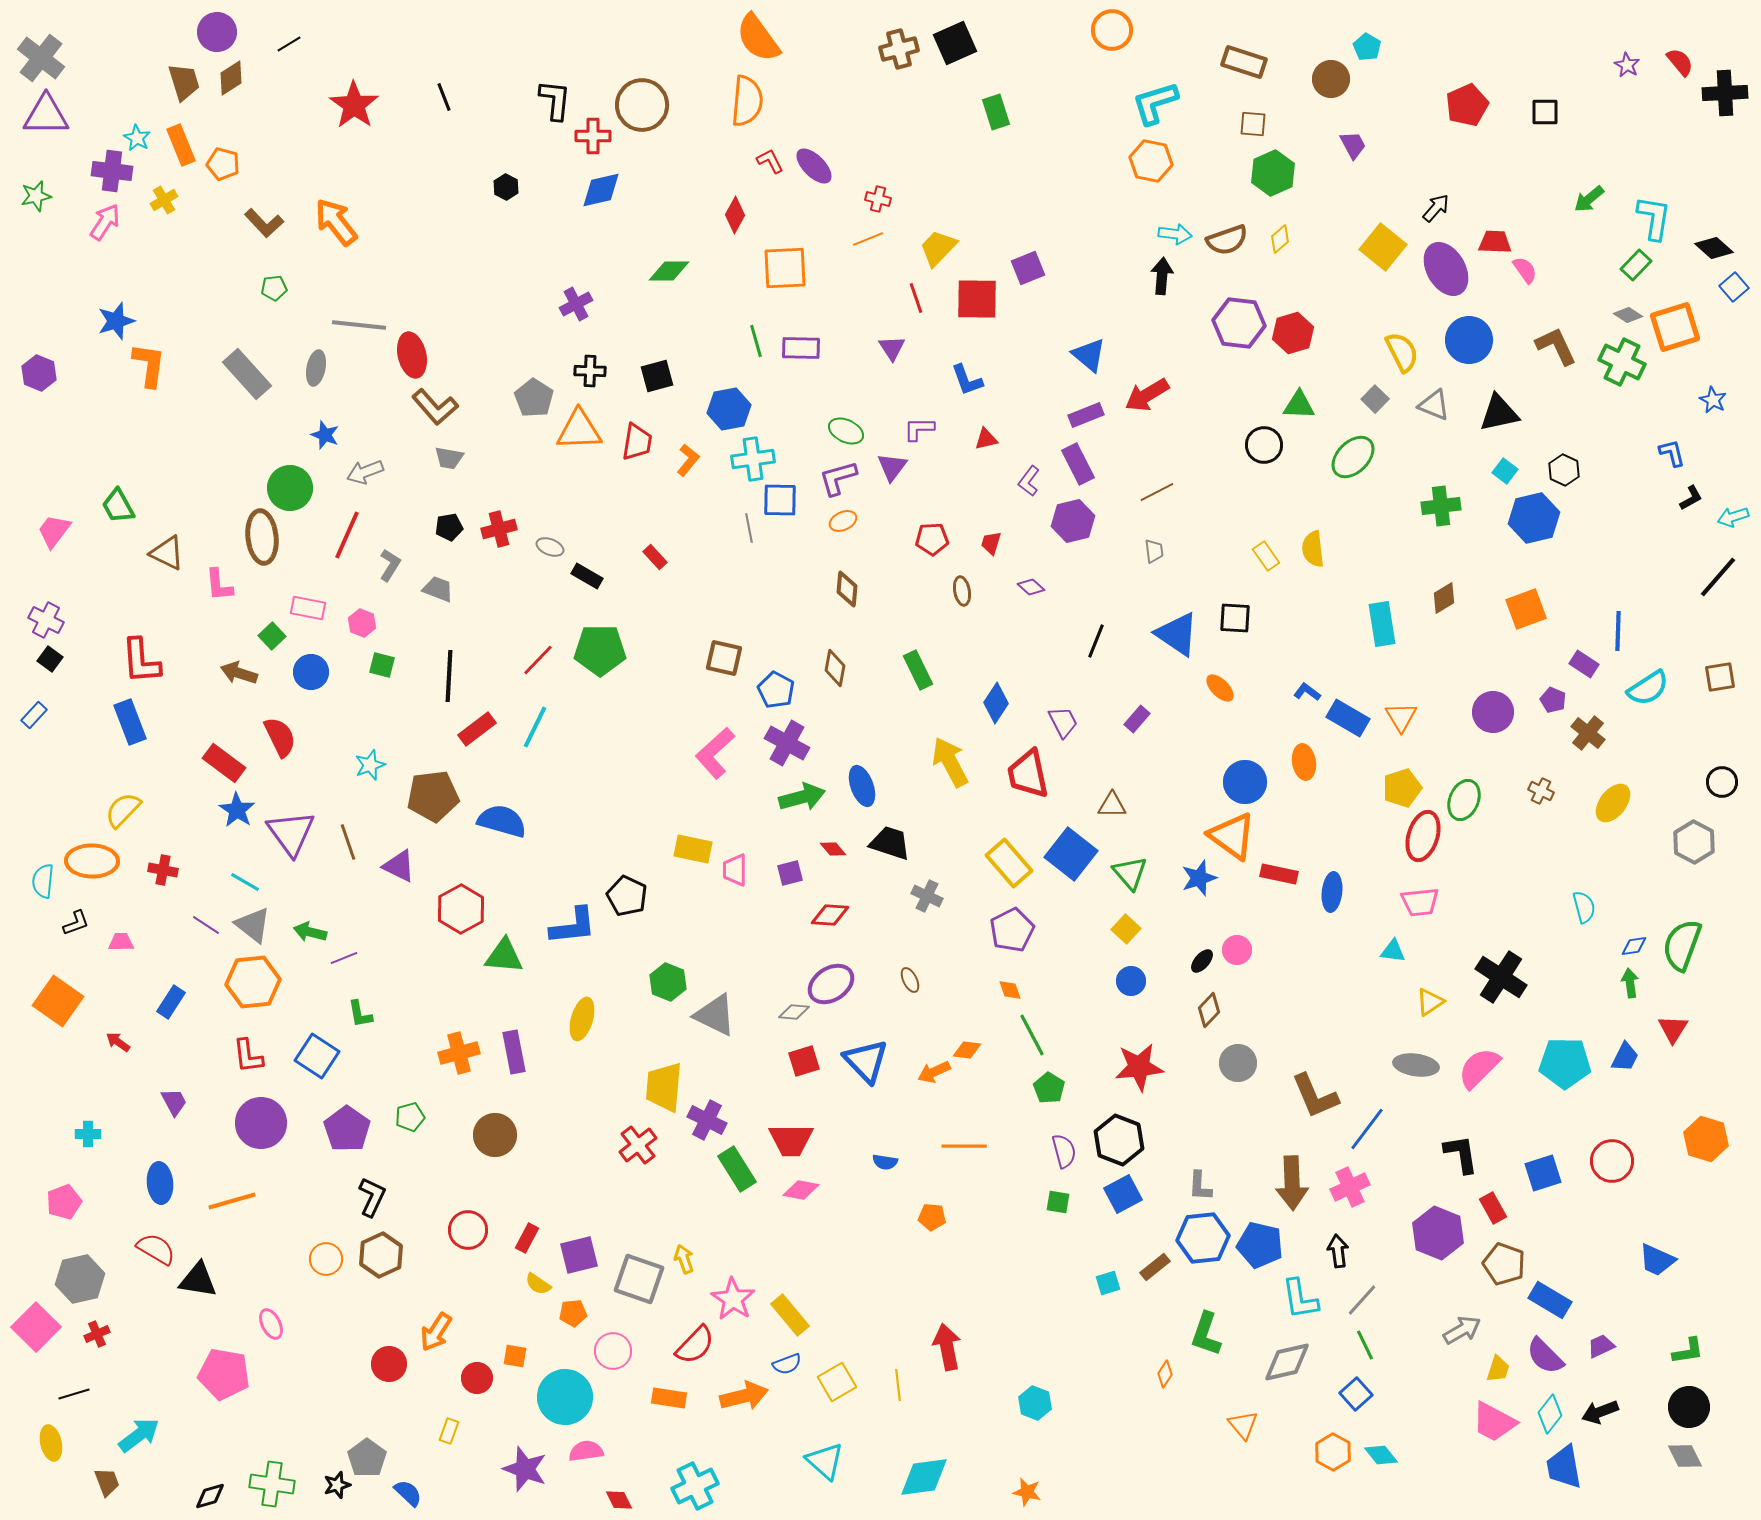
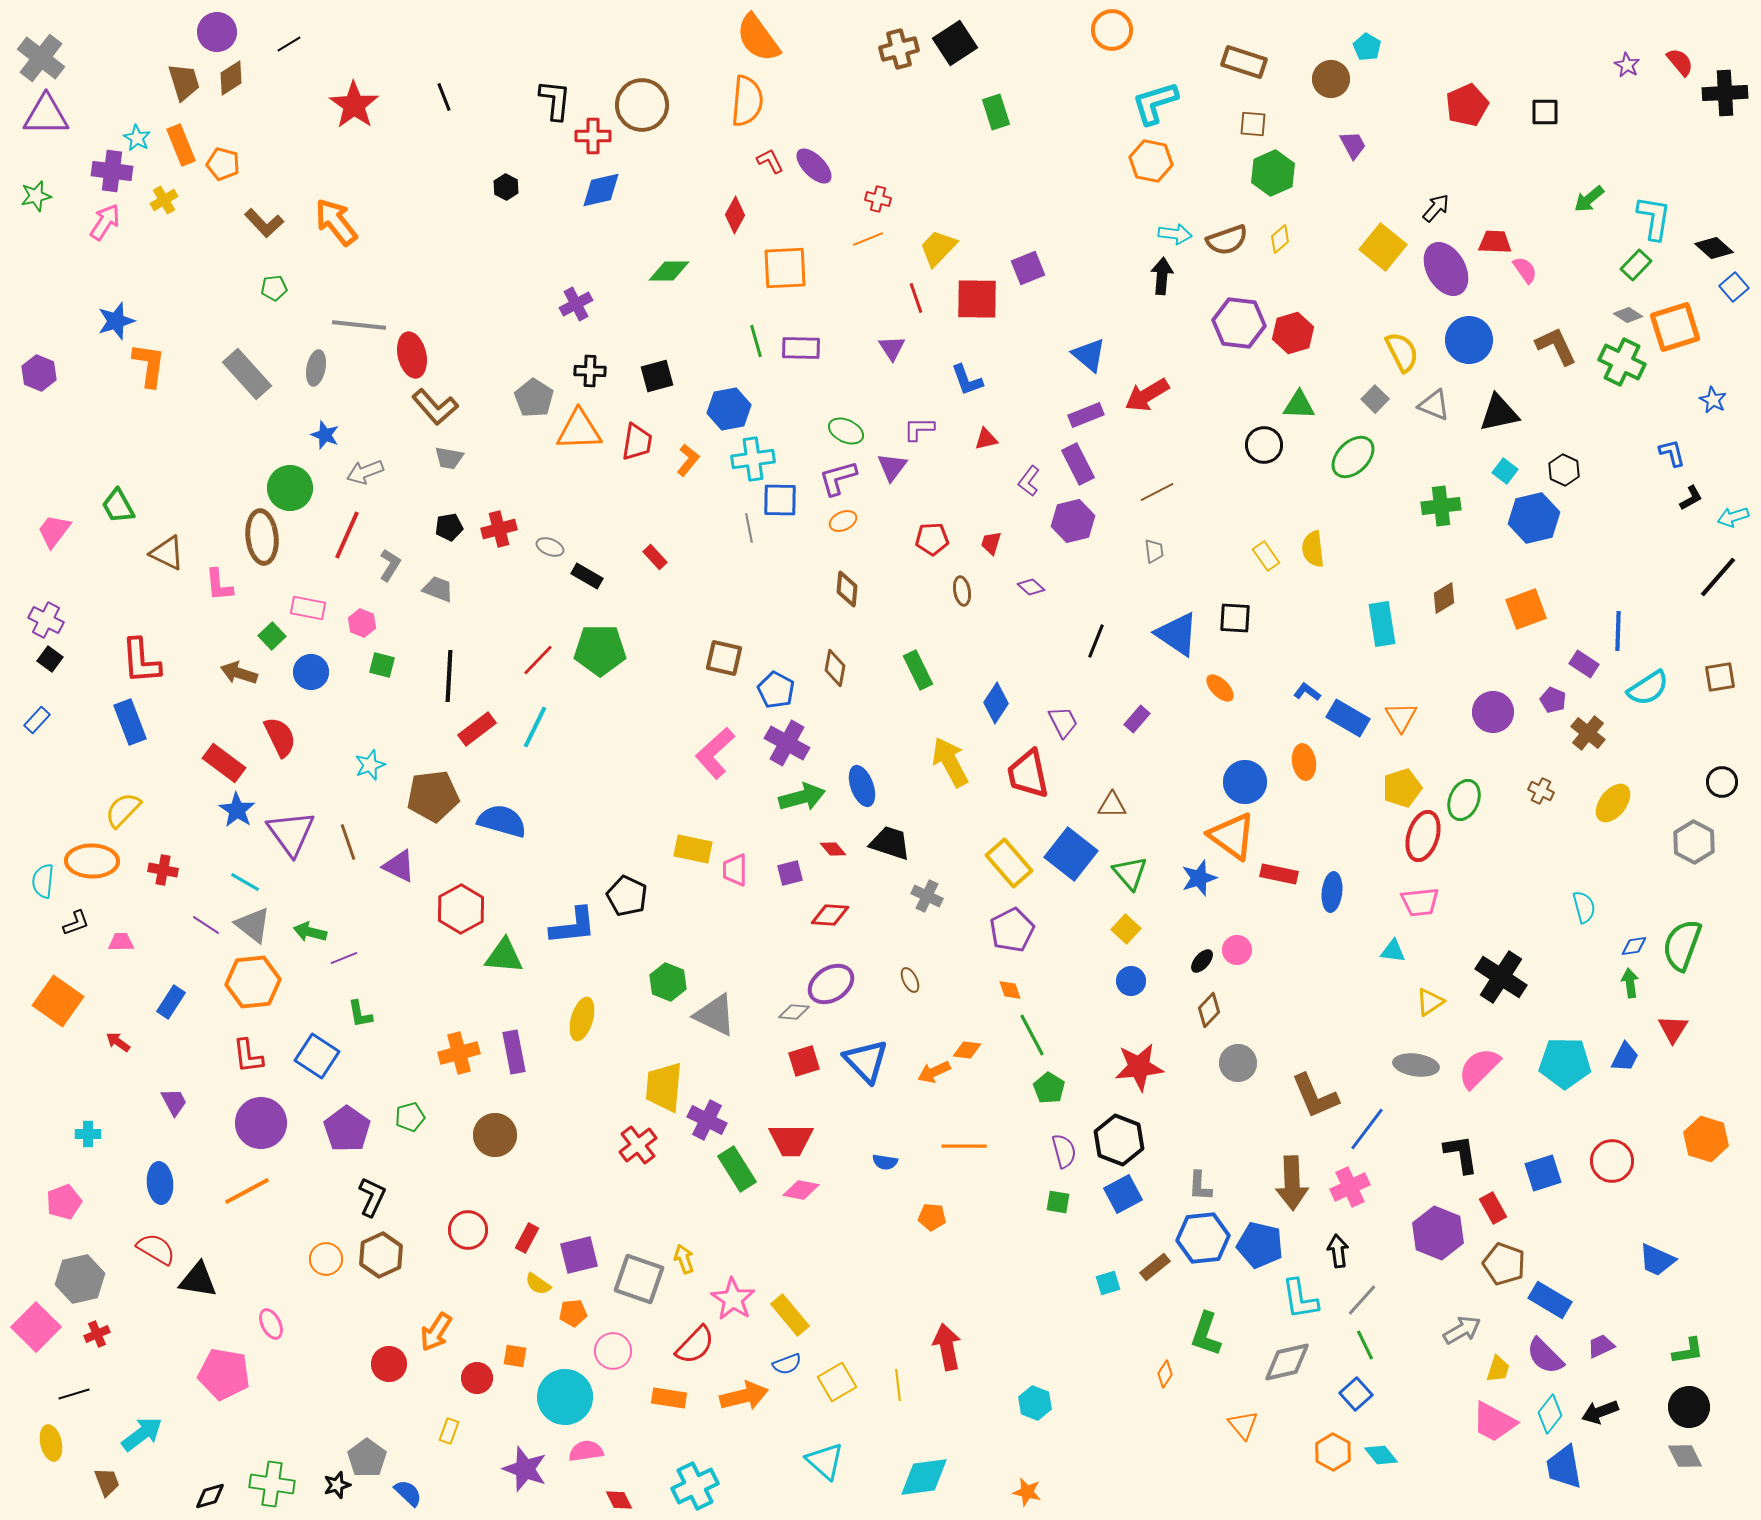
black square at (955, 43): rotated 9 degrees counterclockwise
blue rectangle at (34, 715): moved 3 px right, 5 px down
orange line at (232, 1201): moved 15 px right, 10 px up; rotated 12 degrees counterclockwise
cyan arrow at (139, 1435): moved 3 px right, 1 px up
